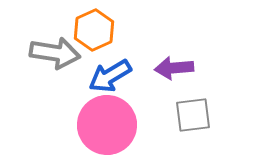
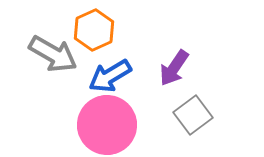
gray arrow: moved 2 px left, 1 px down; rotated 21 degrees clockwise
purple arrow: rotated 51 degrees counterclockwise
gray square: rotated 30 degrees counterclockwise
